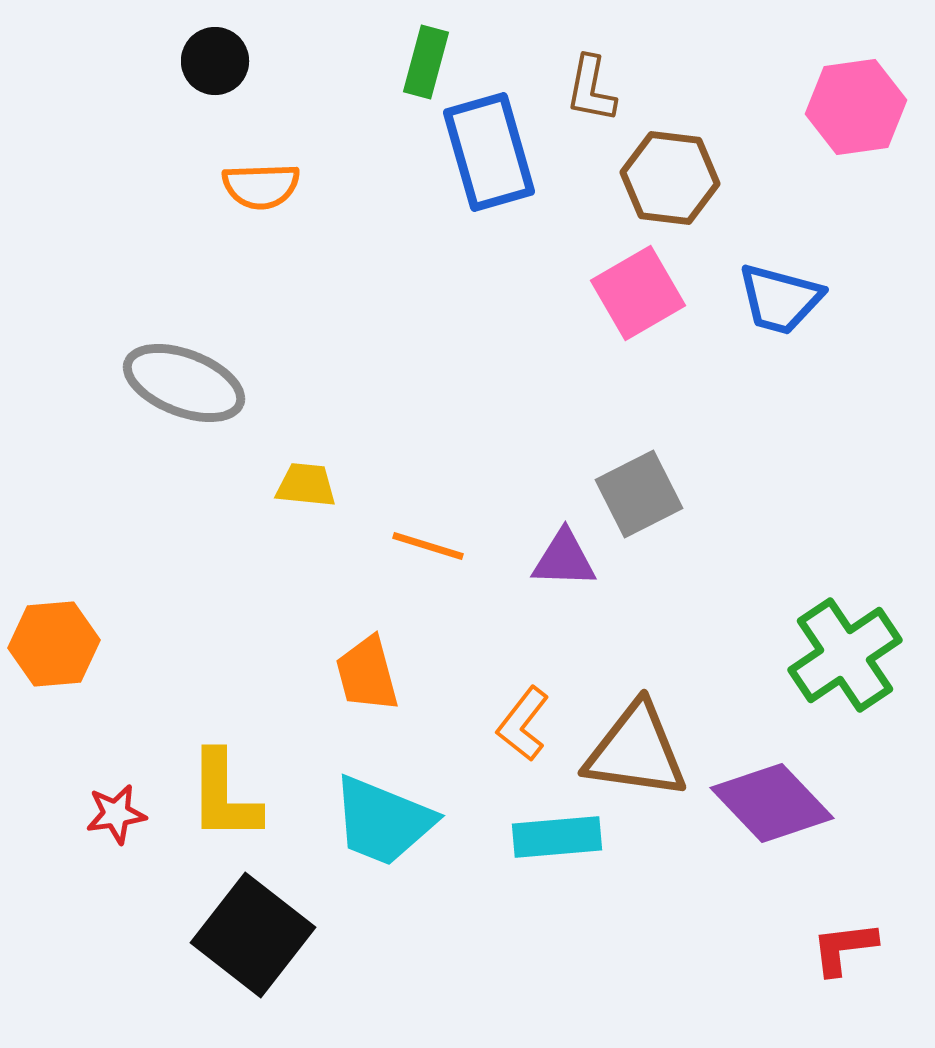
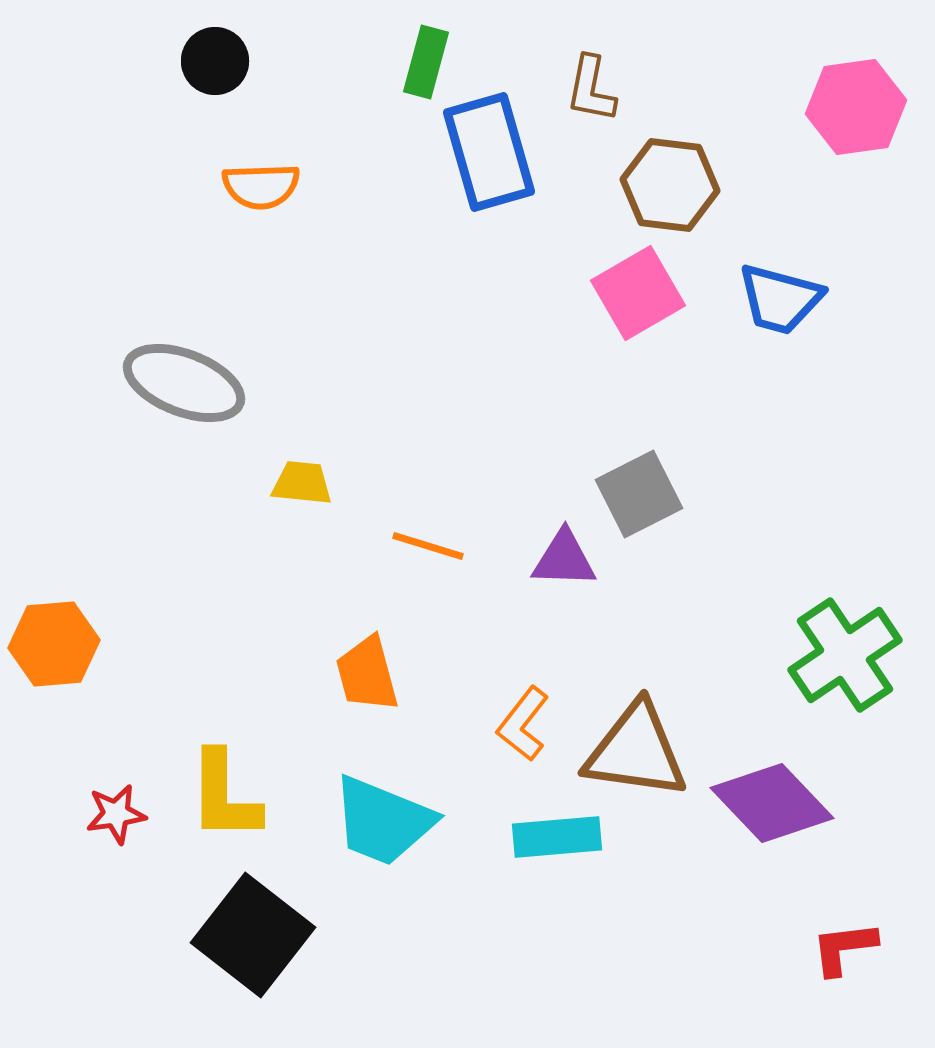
brown hexagon: moved 7 px down
yellow trapezoid: moved 4 px left, 2 px up
